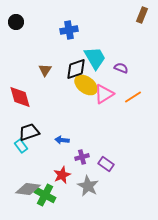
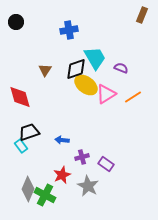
pink triangle: moved 2 px right
gray diamond: rotated 75 degrees counterclockwise
